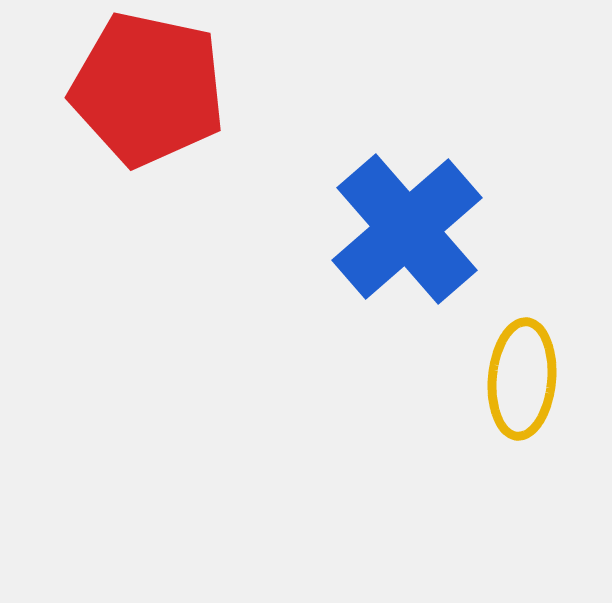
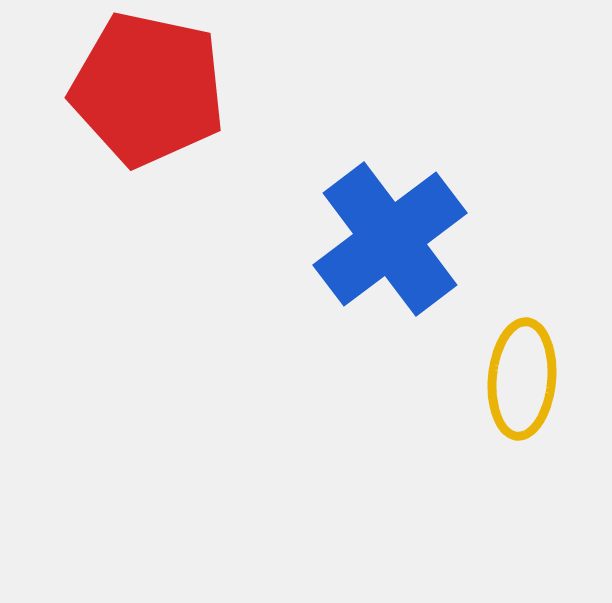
blue cross: moved 17 px left, 10 px down; rotated 4 degrees clockwise
